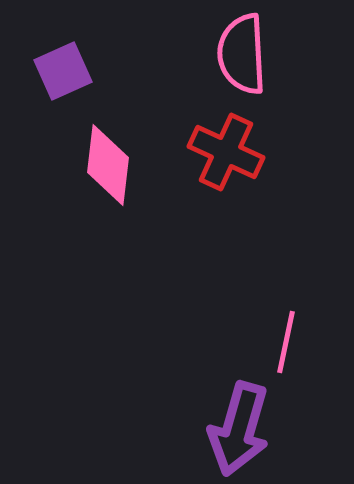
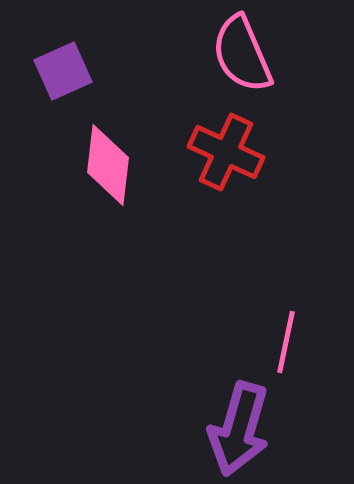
pink semicircle: rotated 20 degrees counterclockwise
